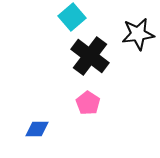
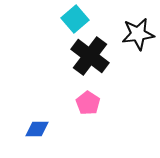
cyan square: moved 3 px right, 2 px down
